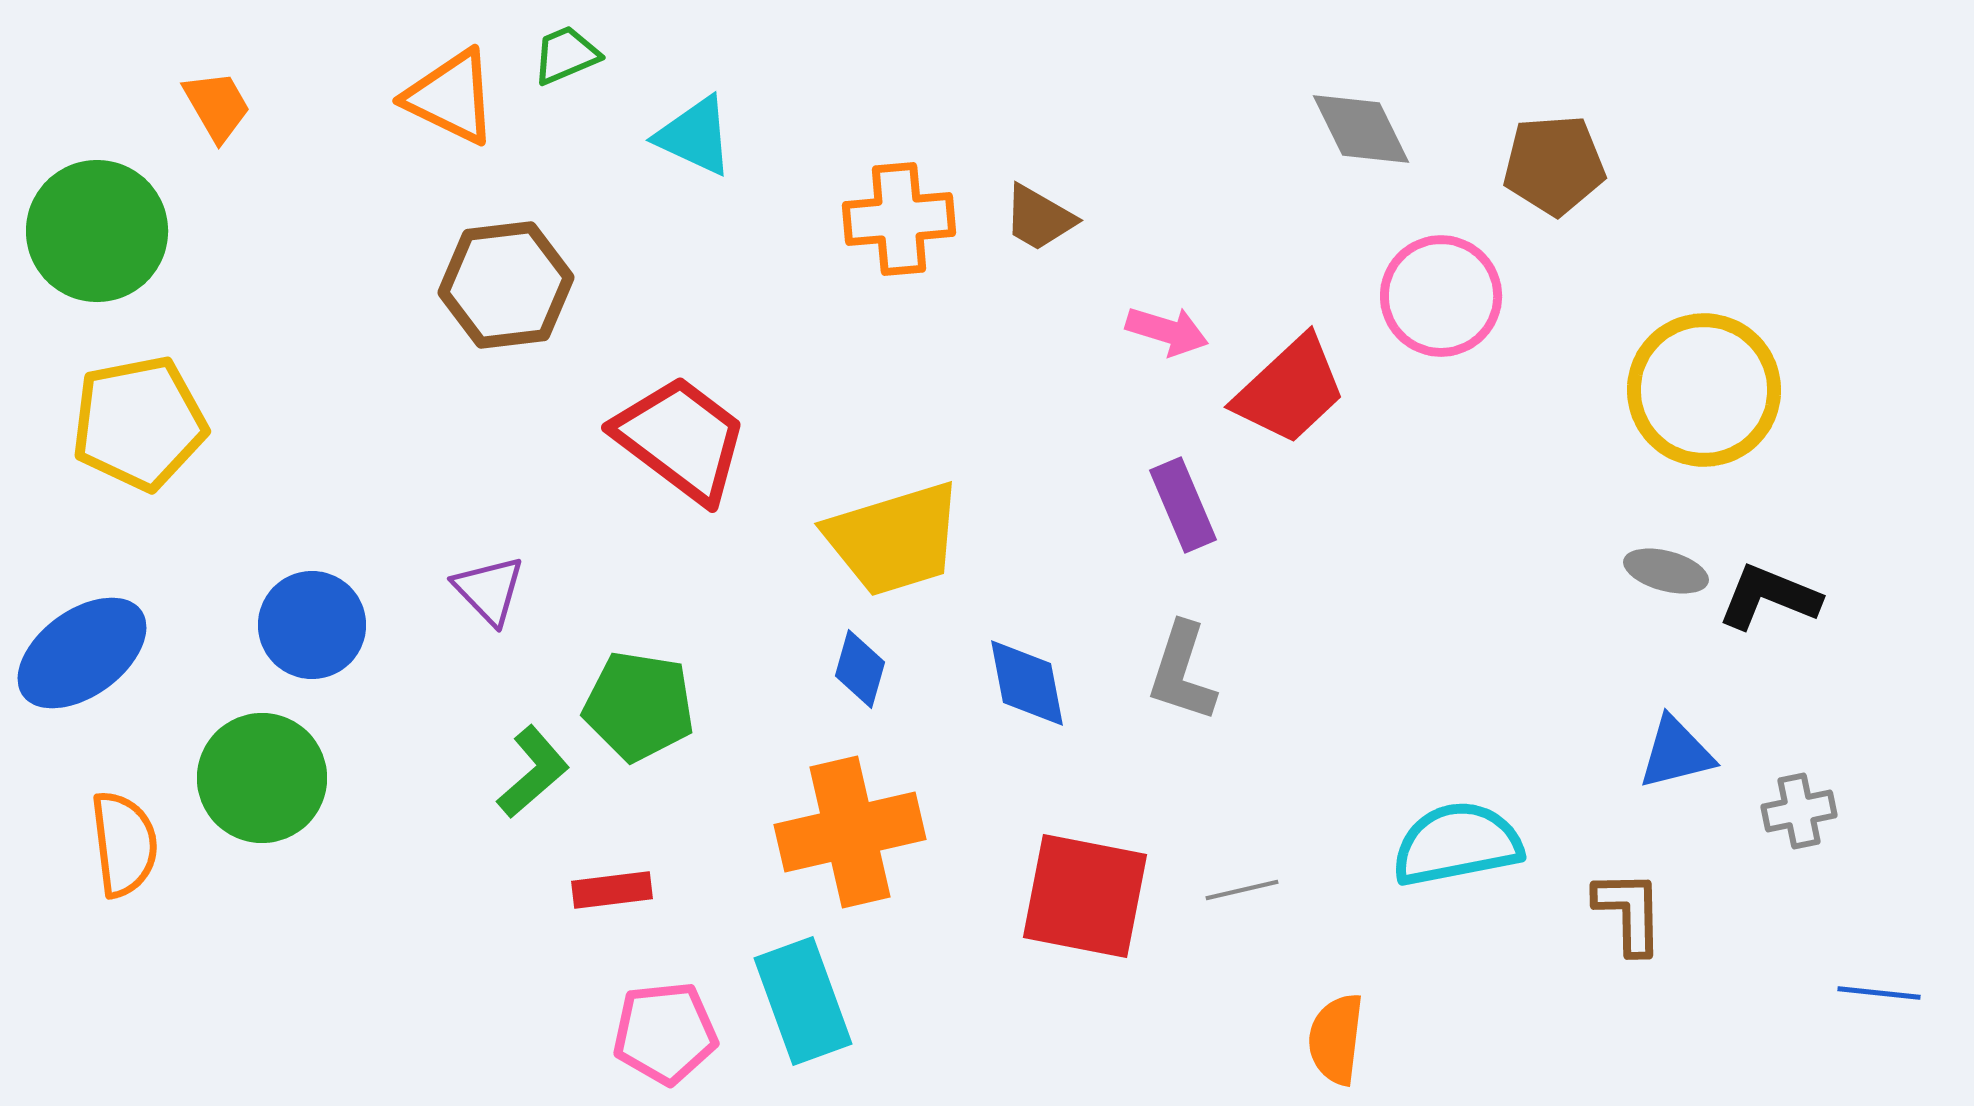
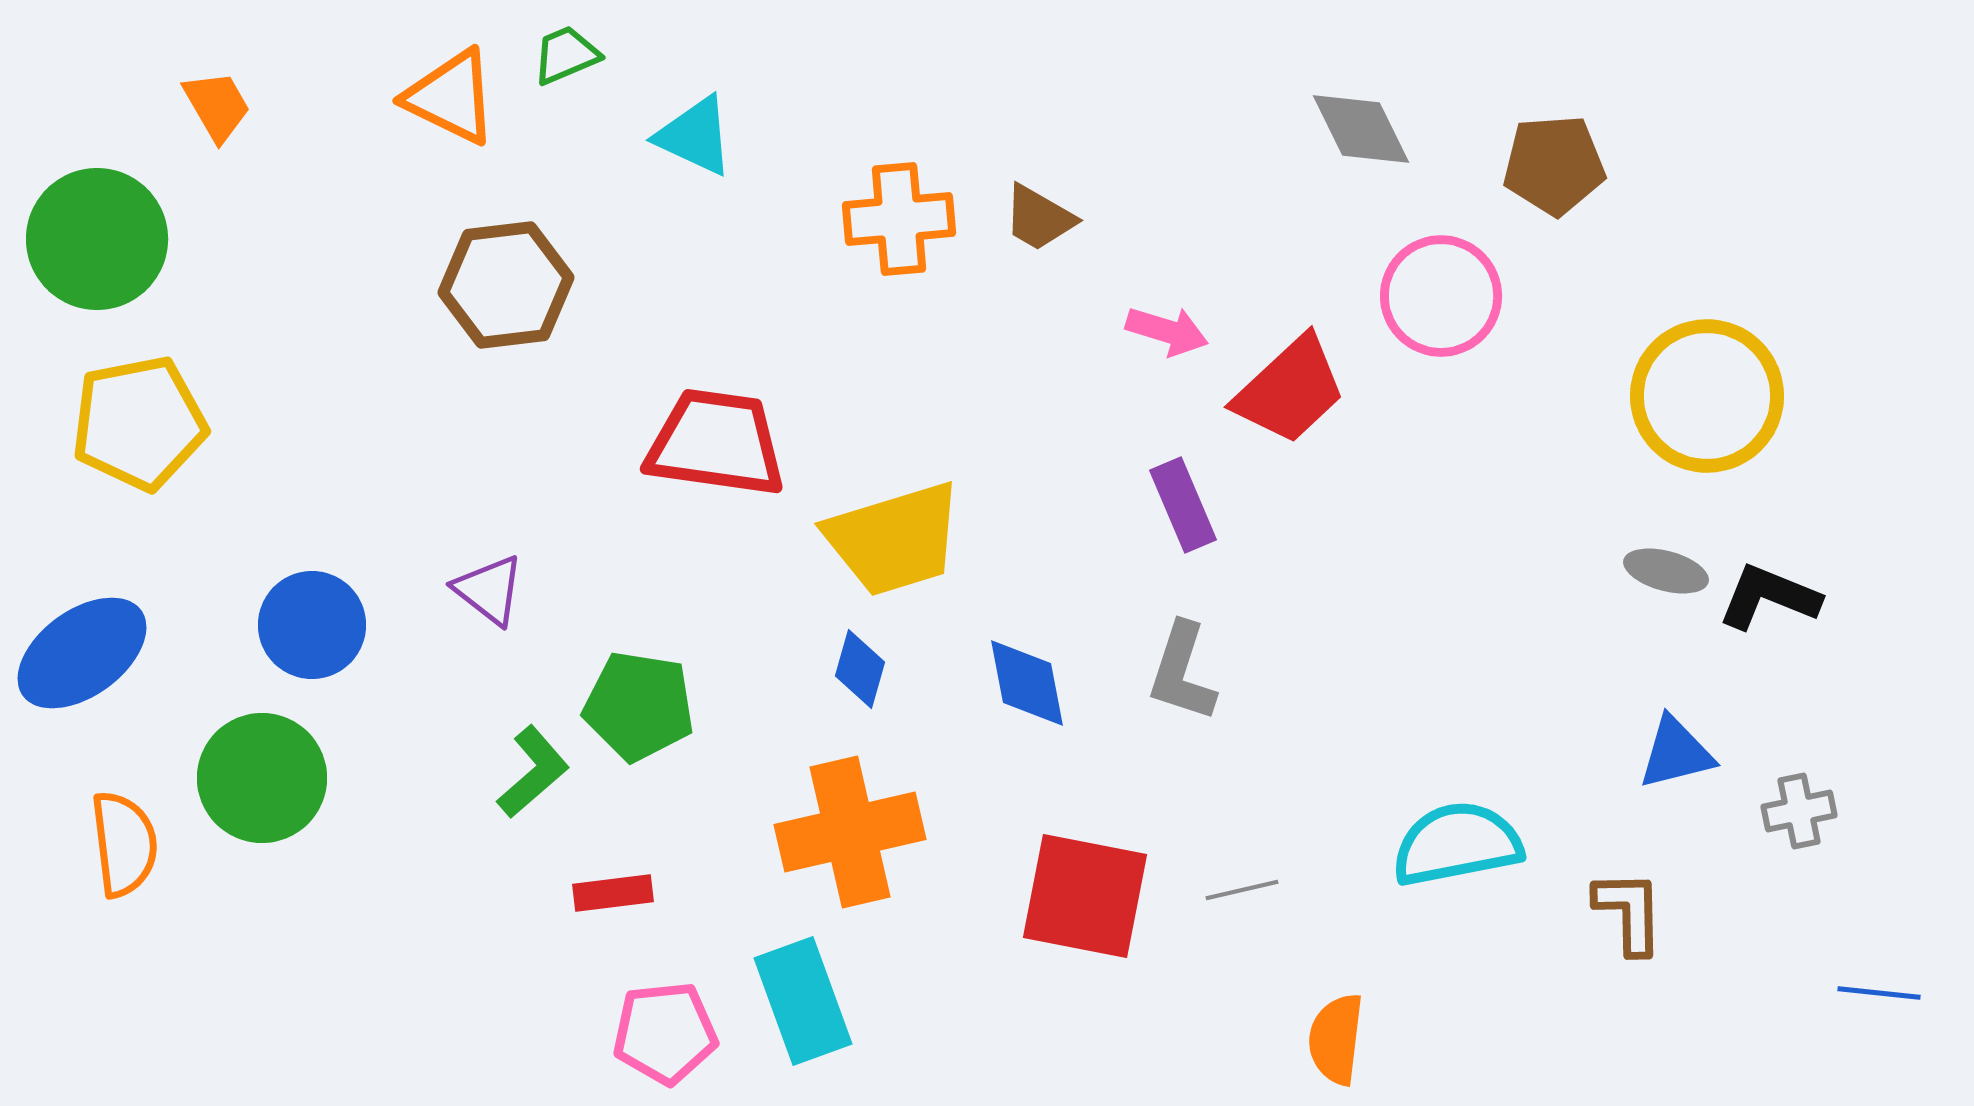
green circle at (97, 231): moved 8 px down
yellow circle at (1704, 390): moved 3 px right, 6 px down
red trapezoid at (681, 439): moved 35 px right, 4 px down; rotated 29 degrees counterclockwise
purple triangle at (489, 590): rotated 8 degrees counterclockwise
red rectangle at (612, 890): moved 1 px right, 3 px down
